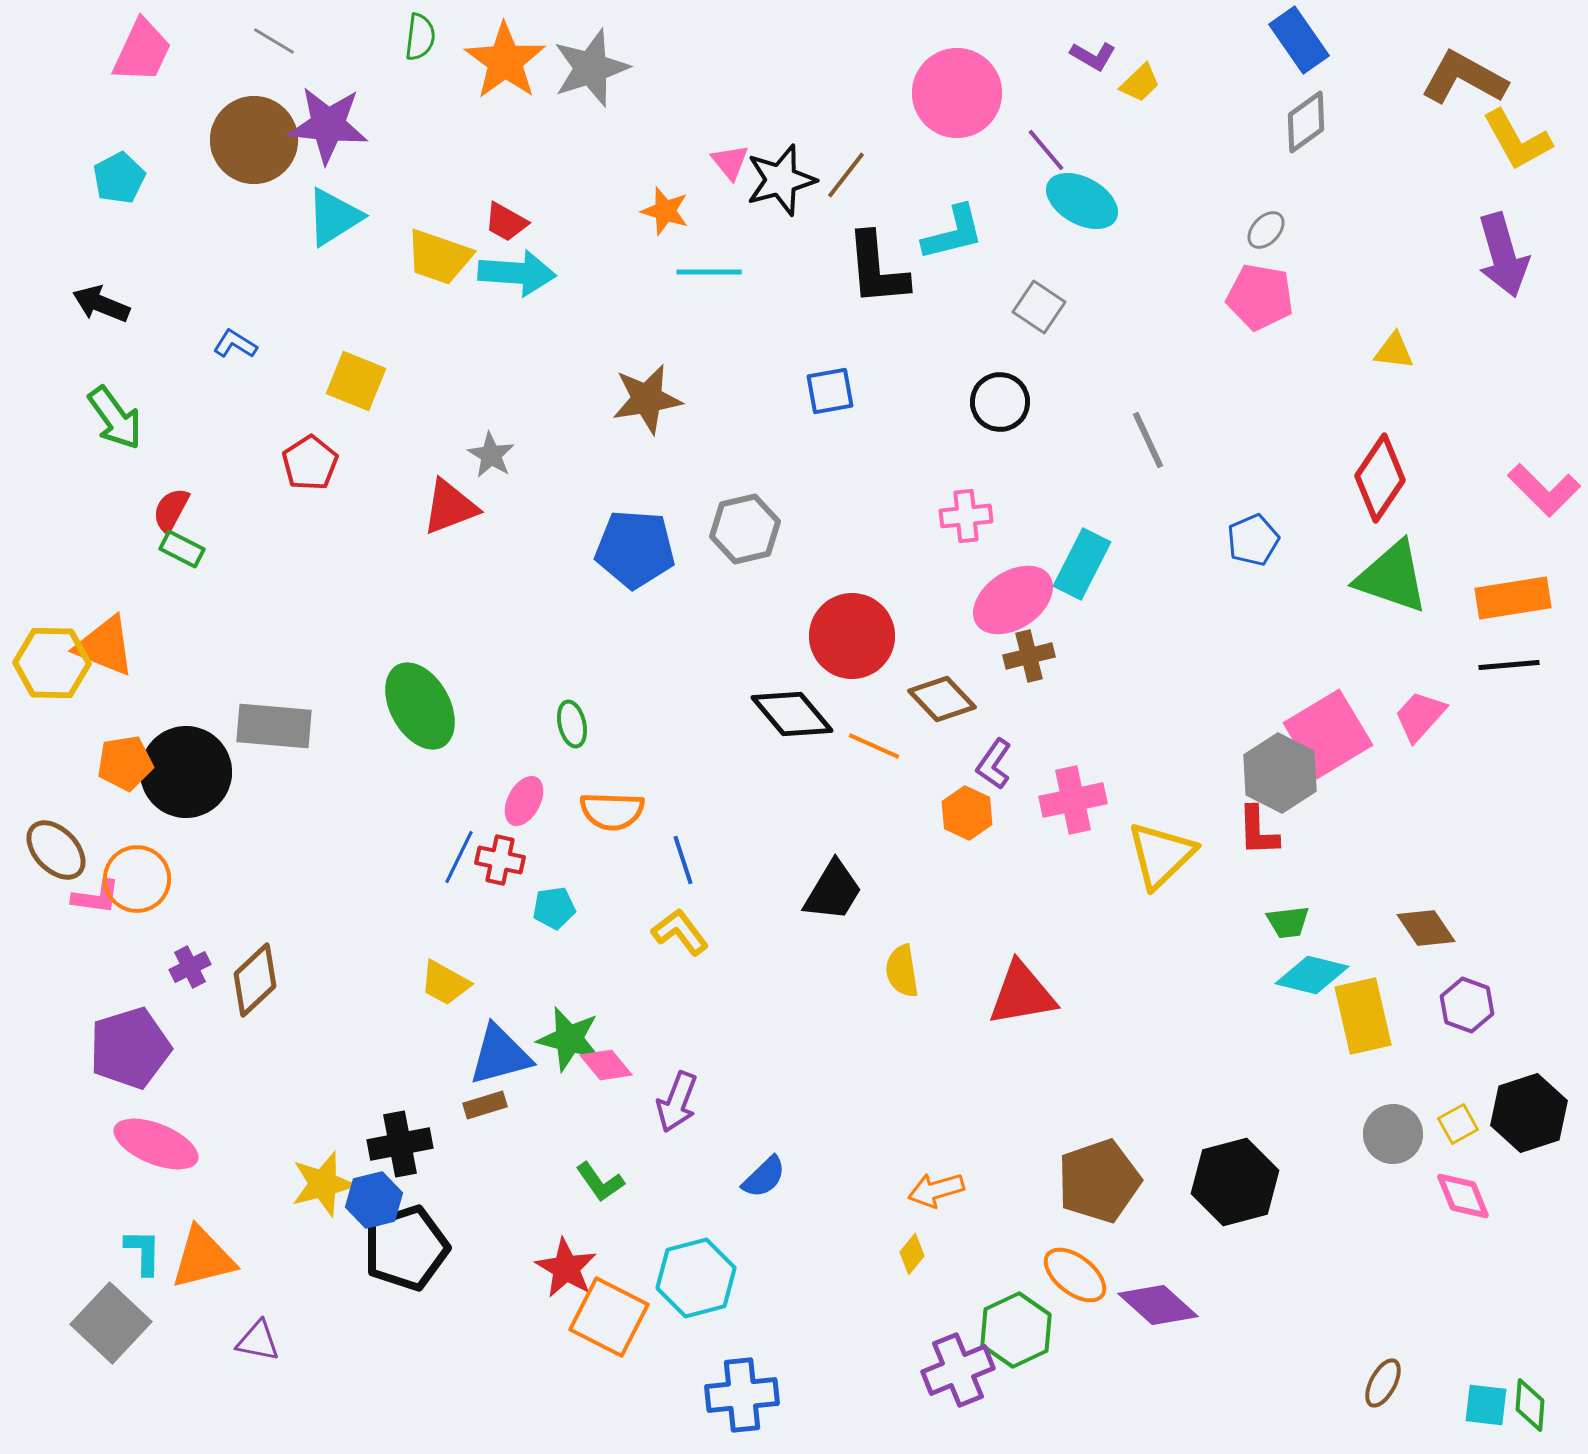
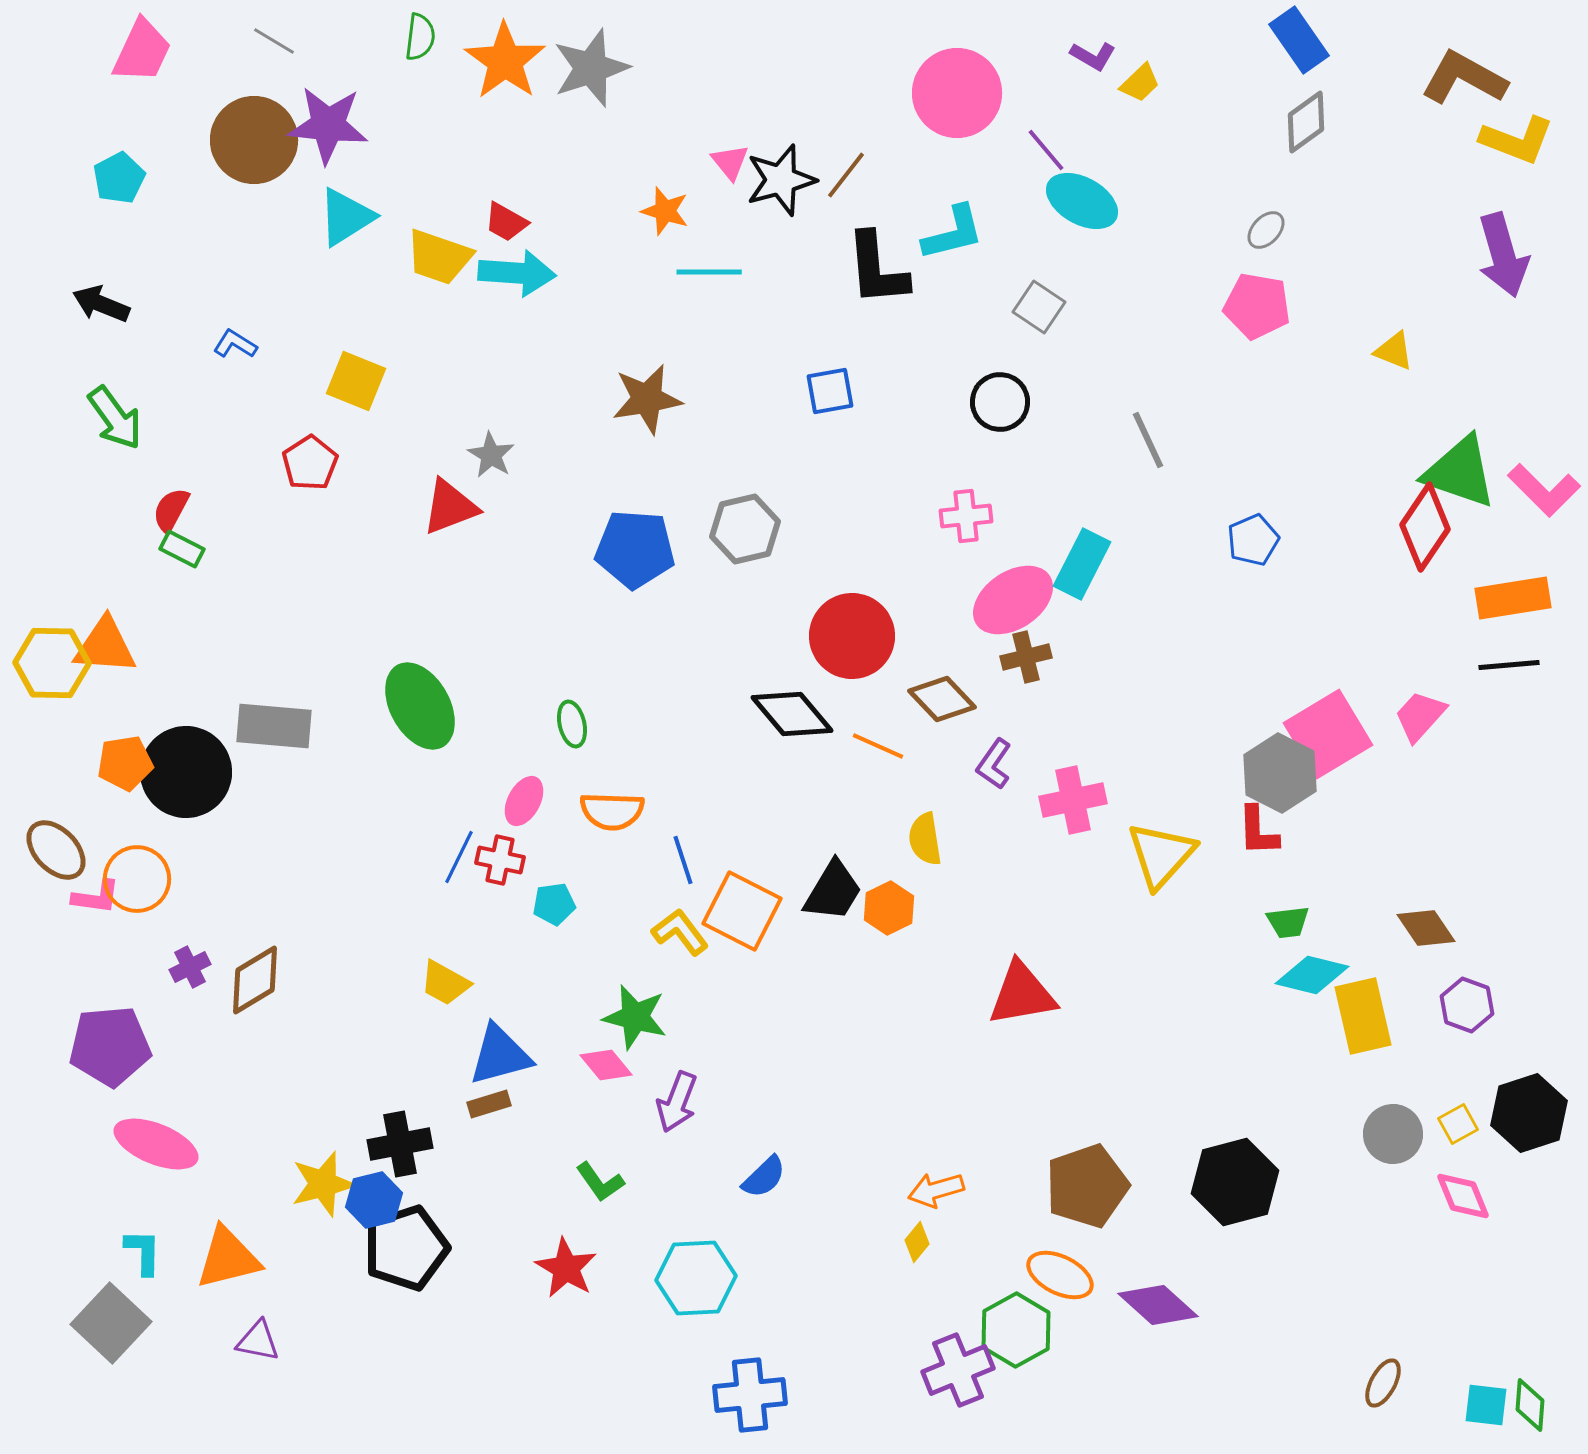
yellow L-shape at (1517, 140): rotated 40 degrees counterclockwise
cyan triangle at (334, 217): moved 12 px right
pink pentagon at (1260, 297): moved 3 px left, 9 px down
yellow triangle at (1394, 351): rotated 15 degrees clockwise
red diamond at (1380, 478): moved 45 px right, 49 px down
green triangle at (1392, 577): moved 68 px right, 105 px up
orange triangle at (105, 646): rotated 18 degrees counterclockwise
brown cross at (1029, 656): moved 3 px left, 1 px down
orange line at (874, 746): moved 4 px right
orange hexagon at (967, 813): moved 78 px left, 95 px down; rotated 9 degrees clockwise
yellow triangle at (1161, 855): rotated 4 degrees counterclockwise
cyan pentagon at (554, 908): moved 4 px up
yellow semicircle at (902, 971): moved 23 px right, 132 px up
brown diamond at (255, 980): rotated 12 degrees clockwise
green star at (569, 1039): moved 66 px right, 22 px up
purple pentagon at (130, 1048): moved 20 px left, 2 px up; rotated 12 degrees clockwise
brown rectangle at (485, 1105): moved 4 px right, 1 px up
brown pentagon at (1099, 1181): moved 12 px left, 5 px down
yellow diamond at (912, 1254): moved 5 px right, 12 px up
orange triangle at (203, 1258): moved 25 px right
orange ellipse at (1075, 1275): moved 15 px left; rotated 12 degrees counterclockwise
cyan hexagon at (696, 1278): rotated 12 degrees clockwise
orange square at (609, 1317): moved 133 px right, 406 px up
green hexagon at (1016, 1330): rotated 4 degrees counterclockwise
blue cross at (742, 1395): moved 8 px right
